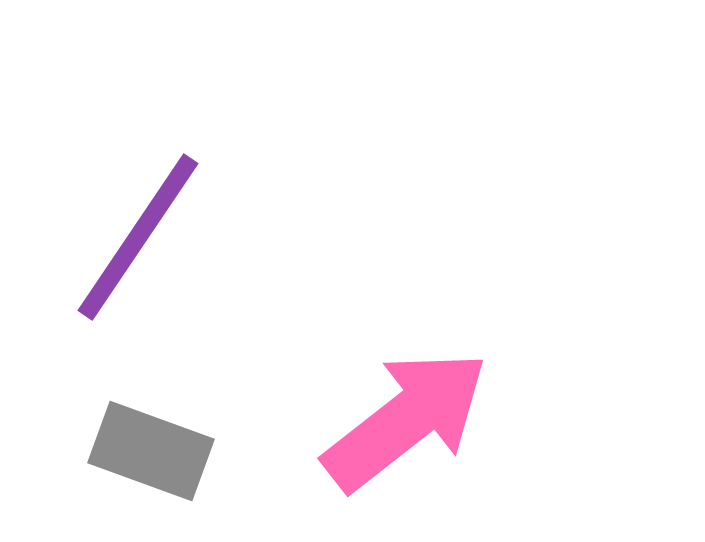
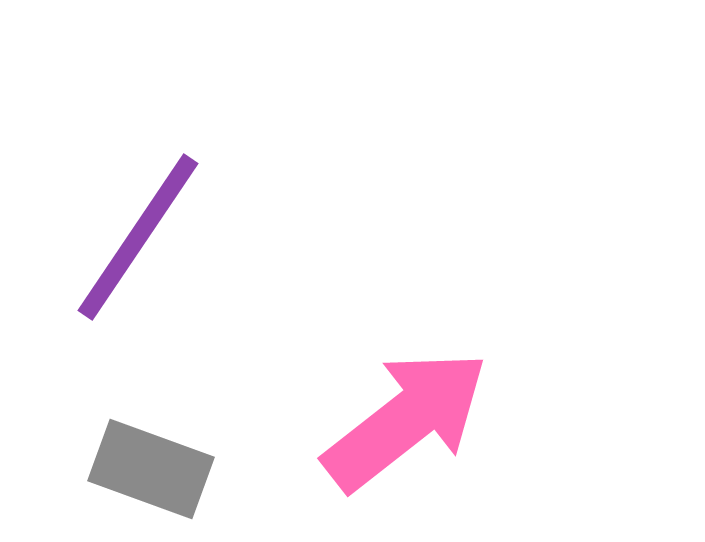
gray rectangle: moved 18 px down
